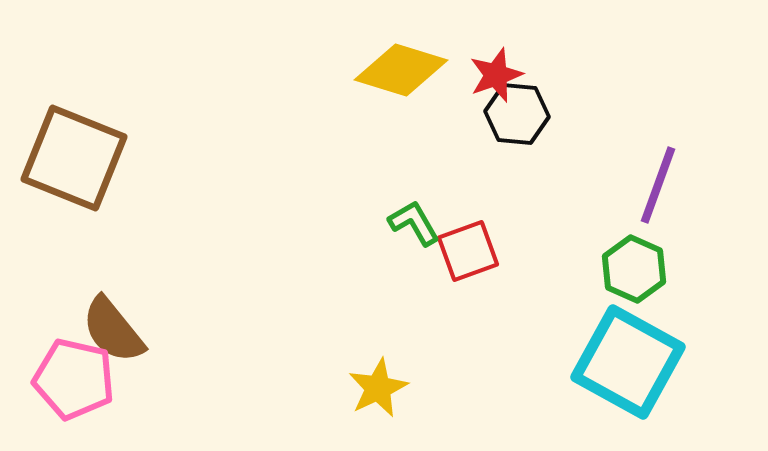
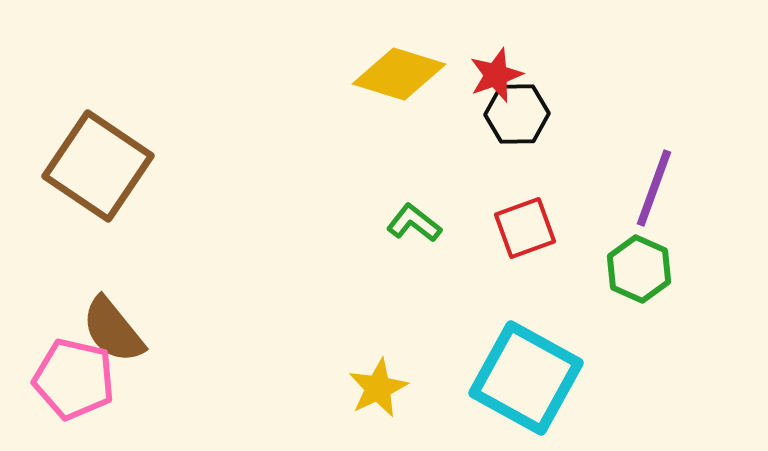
yellow diamond: moved 2 px left, 4 px down
black hexagon: rotated 6 degrees counterclockwise
brown square: moved 24 px right, 8 px down; rotated 12 degrees clockwise
purple line: moved 4 px left, 3 px down
green L-shape: rotated 22 degrees counterclockwise
red square: moved 57 px right, 23 px up
green hexagon: moved 5 px right
cyan square: moved 102 px left, 16 px down
